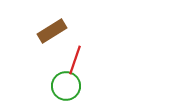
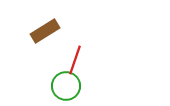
brown rectangle: moved 7 px left
